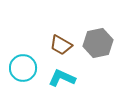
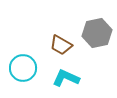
gray hexagon: moved 1 px left, 10 px up
cyan L-shape: moved 4 px right
